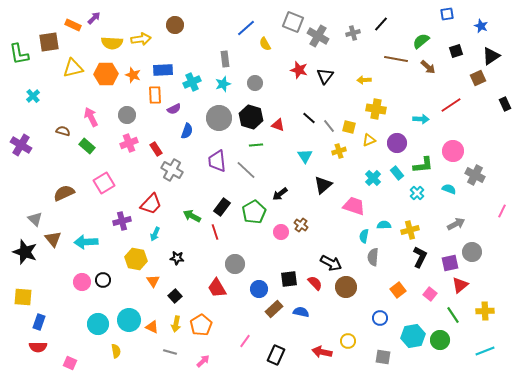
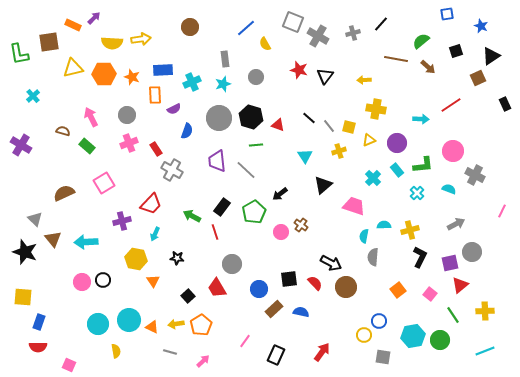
brown circle at (175, 25): moved 15 px right, 2 px down
orange hexagon at (106, 74): moved 2 px left
orange star at (133, 75): moved 1 px left, 2 px down
gray circle at (255, 83): moved 1 px right, 6 px up
cyan rectangle at (397, 173): moved 3 px up
gray circle at (235, 264): moved 3 px left
black square at (175, 296): moved 13 px right
blue circle at (380, 318): moved 1 px left, 3 px down
yellow arrow at (176, 324): rotated 70 degrees clockwise
yellow circle at (348, 341): moved 16 px right, 6 px up
red arrow at (322, 352): rotated 114 degrees clockwise
pink square at (70, 363): moved 1 px left, 2 px down
